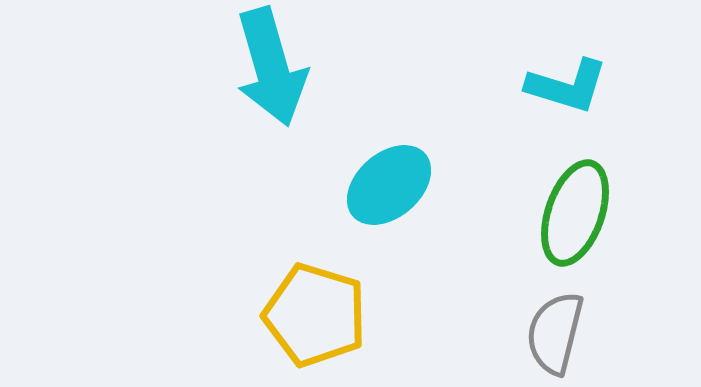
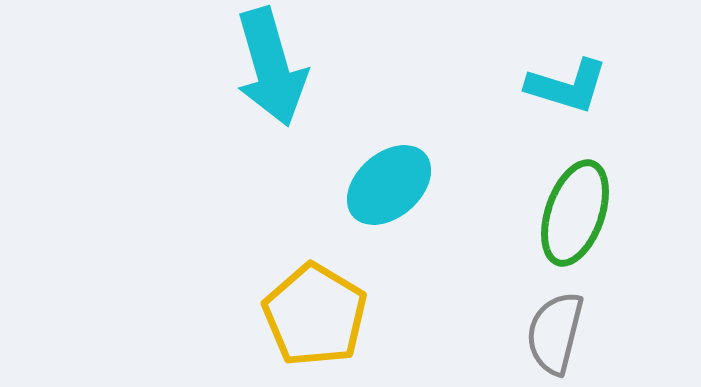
yellow pentagon: rotated 14 degrees clockwise
